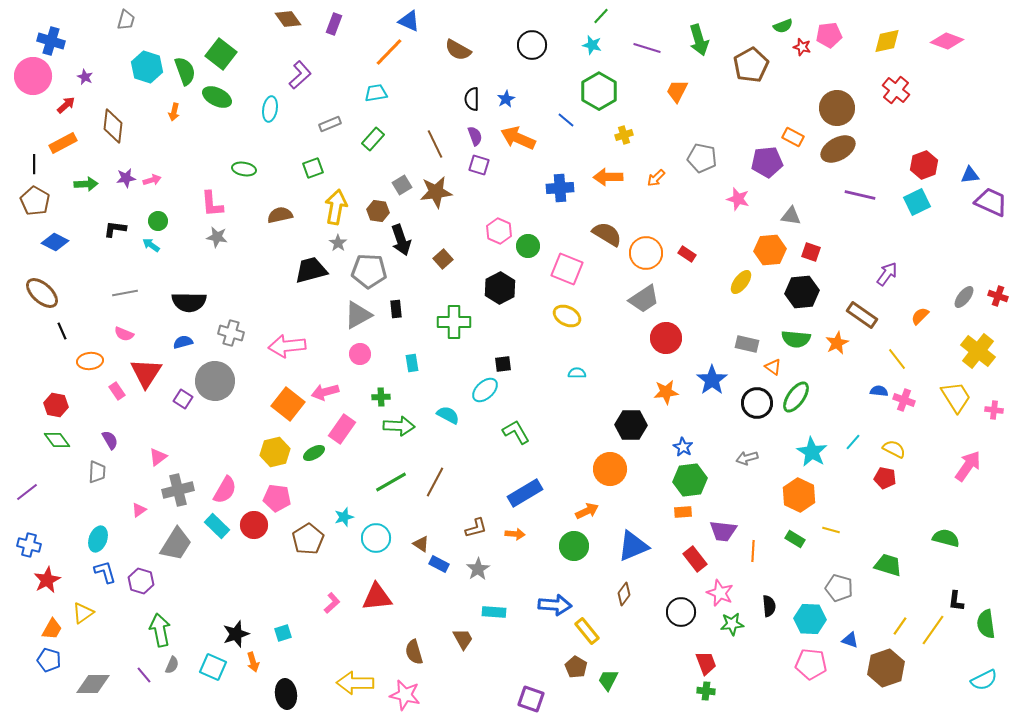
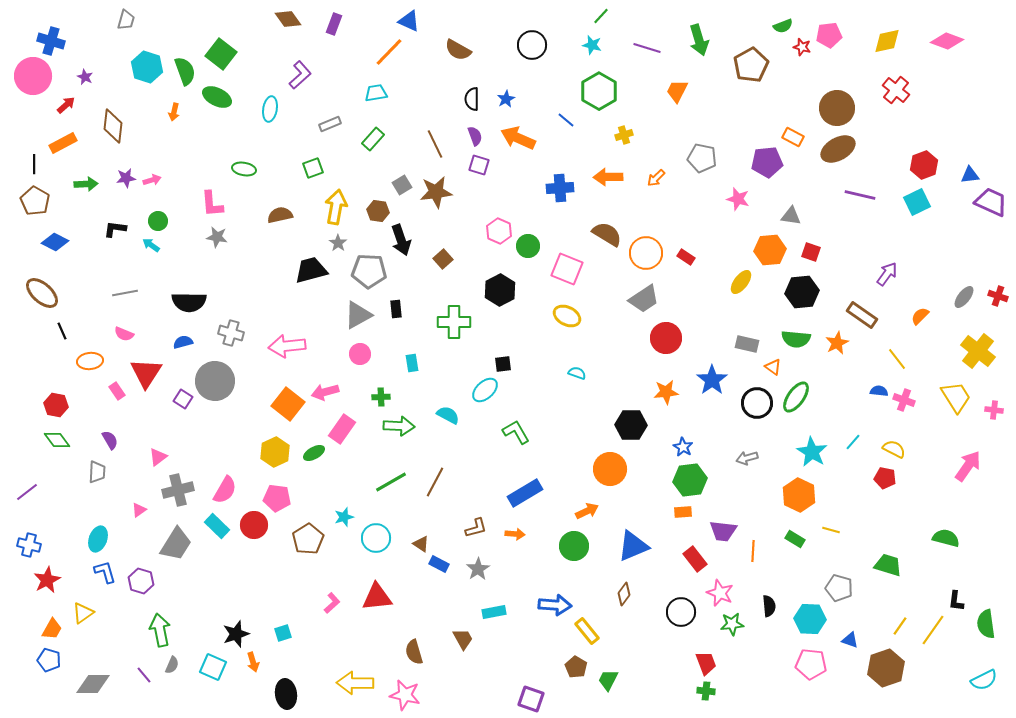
red rectangle at (687, 254): moved 1 px left, 3 px down
black hexagon at (500, 288): moved 2 px down
cyan semicircle at (577, 373): rotated 18 degrees clockwise
yellow hexagon at (275, 452): rotated 12 degrees counterclockwise
cyan rectangle at (494, 612): rotated 15 degrees counterclockwise
